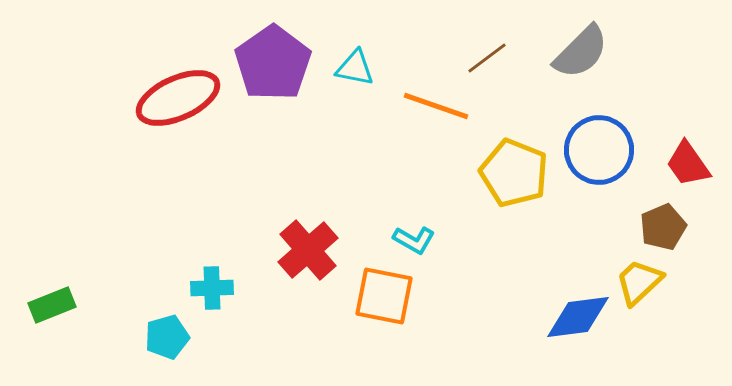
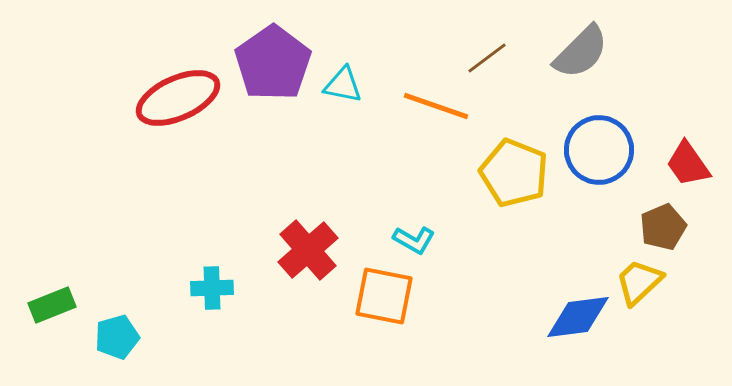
cyan triangle: moved 12 px left, 17 px down
cyan pentagon: moved 50 px left
